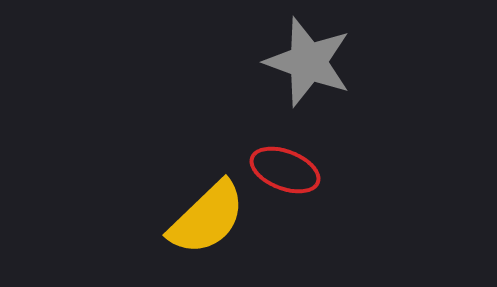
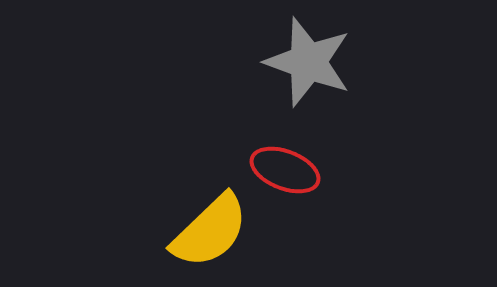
yellow semicircle: moved 3 px right, 13 px down
